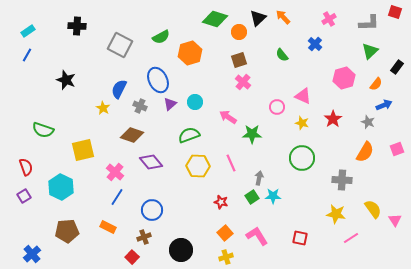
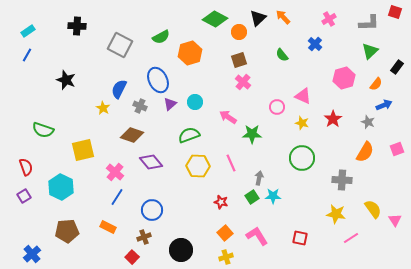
green diamond at (215, 19): rotated 10 degrees clockwise
